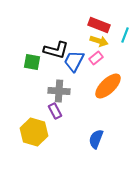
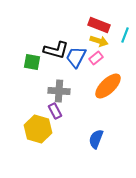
blue trapezoid: moved 2 px right, 4 px up
yellow hexagon: moved 4 px right, 3 px up
